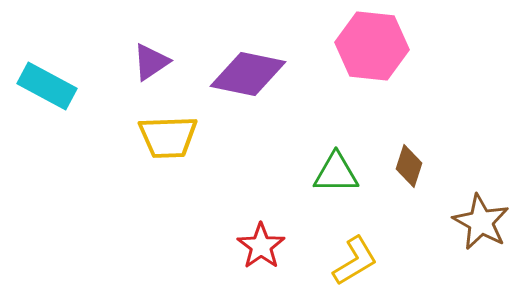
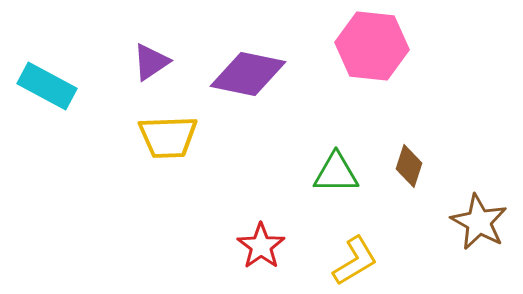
brown star: moved 2 px left
